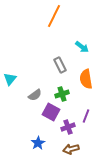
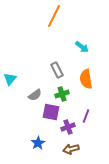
gray rectangle: moved 3 px left, 5 px down
purple square: rotated 18 degrees counterclockwise
